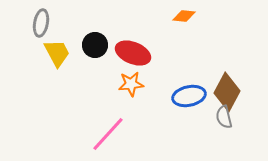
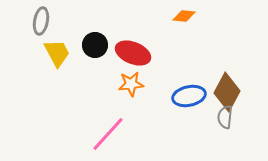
gray ellipse: moved 2 px up
gray semicircle: moved 1 px right; rotated 20 degrees clockwise
